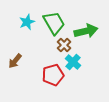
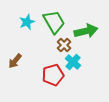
green trapezoid: moved 1 px up
